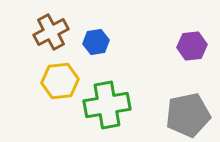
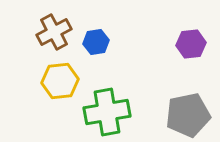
brown cross: moved 3 px right
purple hexagon: moved 1 px left, 2 px up
green cross: moved 7 px down
